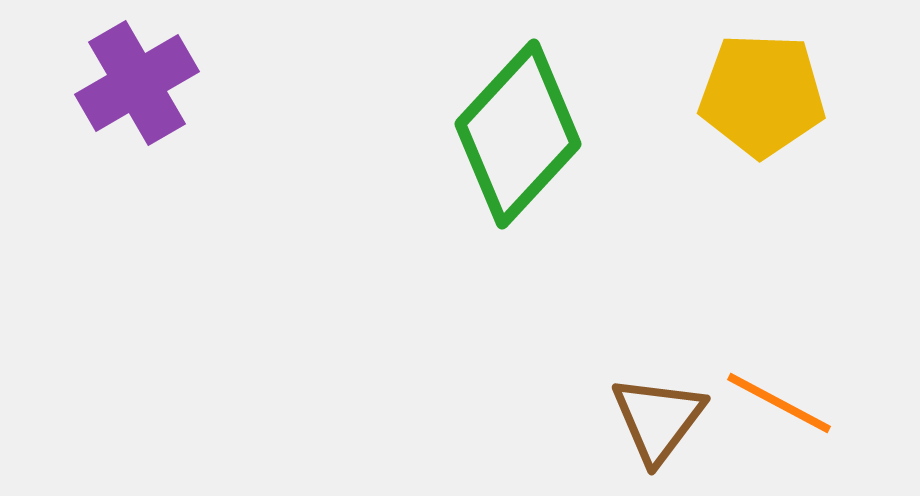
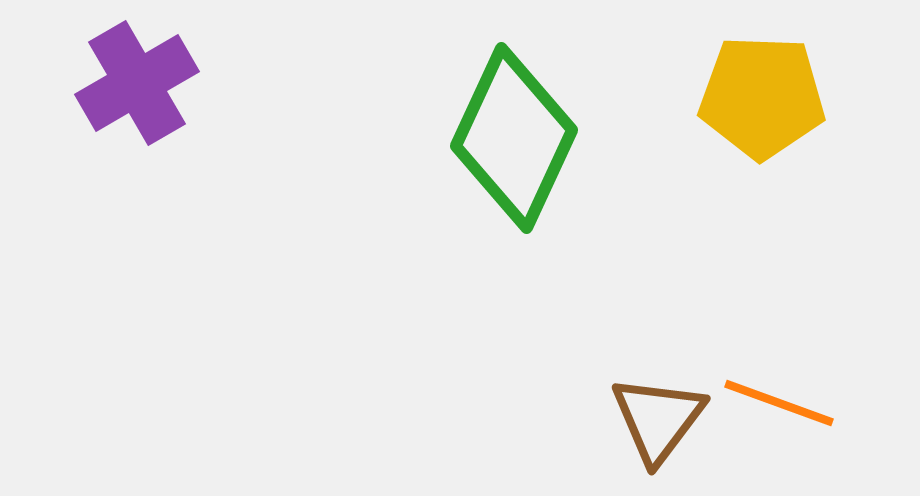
yellow pentagon: moved 2 px down
green diamond: moved 4 px left, 4 px down; rotated 18 degrees counterclockwise
orange line: rotated 8 degrees counterclockwise
